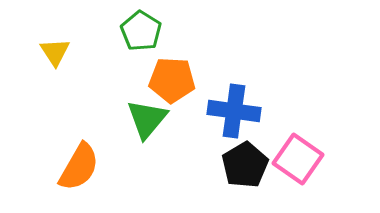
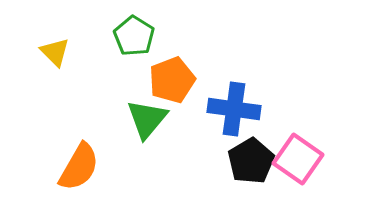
green pentagon: moved 7 px left, 5 px down
yellow triangle: rotated 12 degrees counterclockwise
orange pentagon: rotated 24 degrees counterclockwise
blue cross: moved 2 px up
black pentagon: moved 6 px right, 4 px up
